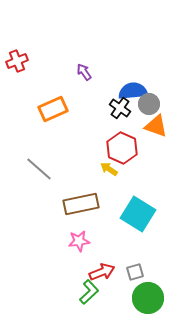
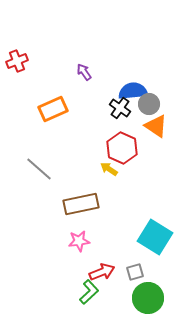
orange triangle: rotated 15 degrees clockwise
cyan square: moved 17 px right, 23 px down
